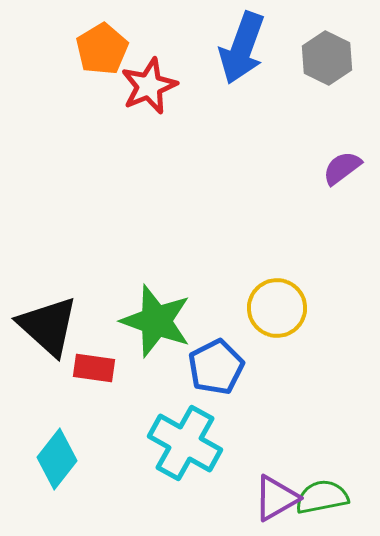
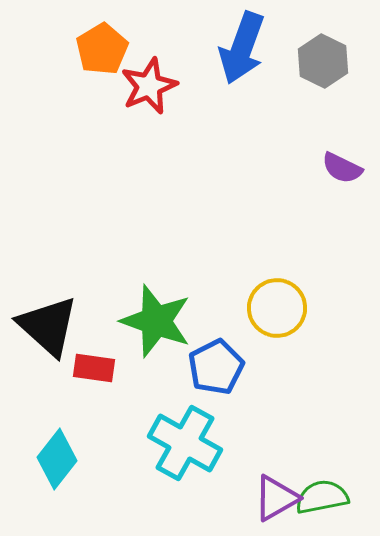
gray hexagon: moved 4 px left, 3 px down
purple semicircle: rotated 117 degrees counterclockwise
